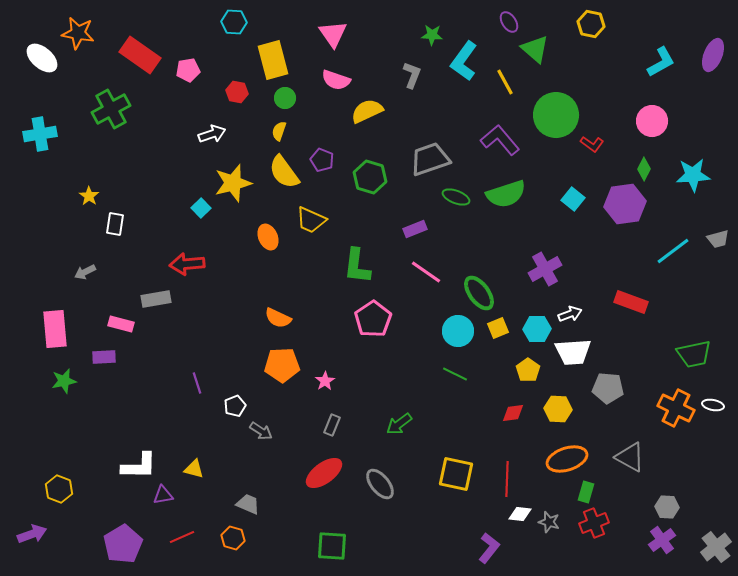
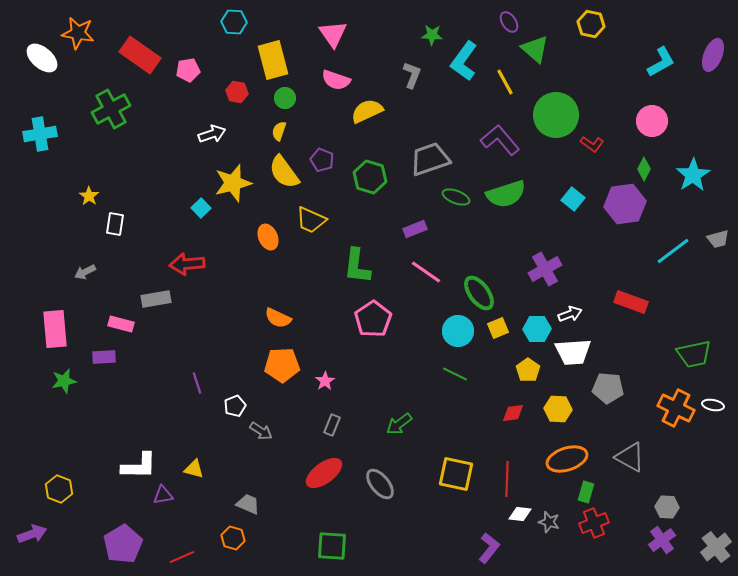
cyan star at (693, 175): rotated 28 degrees counterclockwise
red line at (182, 537): moved 20 px down
